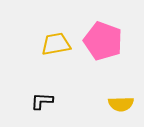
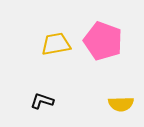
black L-shape: rotated 15 degrees clockwise
